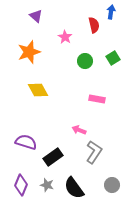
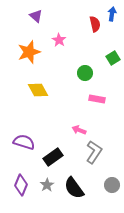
blue arrow: moved 1 px right, 2 px down
red semicircle: moved 1 px right, 1 px up
pink star: moved 6 px left, 3 px down
green circle: moved 12 px down
purple semicircle: moved 2 px left
gray star: rotated 24 degrees clockwise
